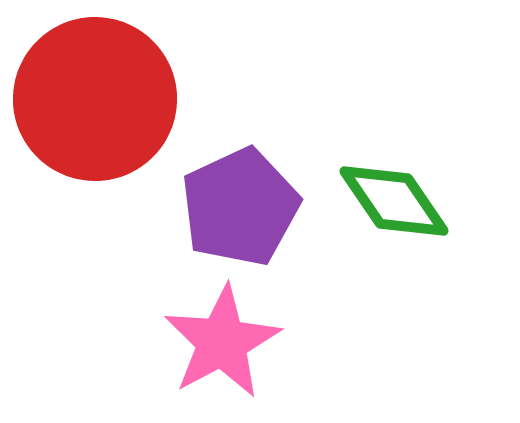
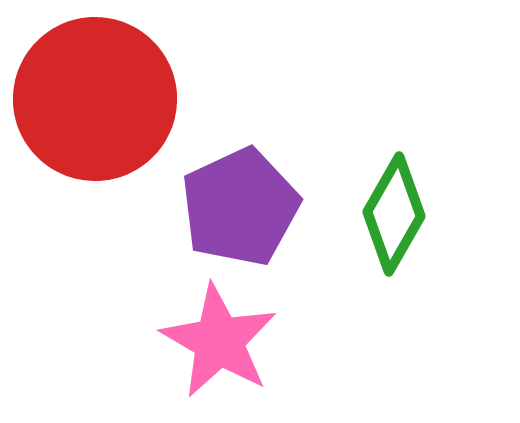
green diamond: moved 13 px down; rotated 64 degrees clockwise
pink star: moved 3 px left, 1 px up; rotated 14 degrees counterclockwise
